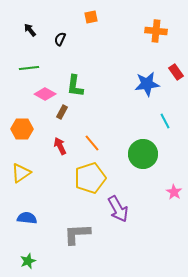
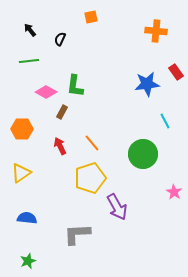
green line: moved 7 px up
pink diamond: moved 1 px right, 2 px up
purple arrow: moved 1 px left, 2 px up
